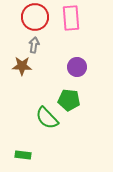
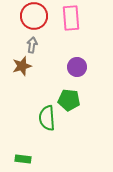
red circle: moved 1 px left, 1 px up
gray arrow: moved 2 px left
brown star: rotated 18 degrees counterclockwise
green semicircle: rotated 40 degrees clockwise
green rectangle: moved 4 px down
